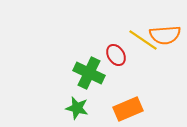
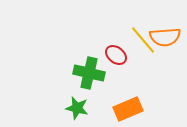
orange semicircle: moved 2 px down
yellow line: rotated 16 degrees clockwise
red ellipse: rotated 20 degrees counterclockwise
green cross: rotated 12 degrees counterclockwise
